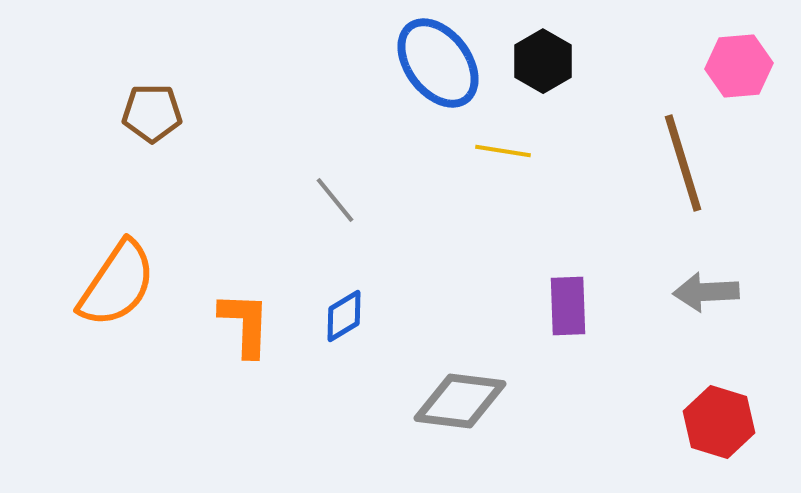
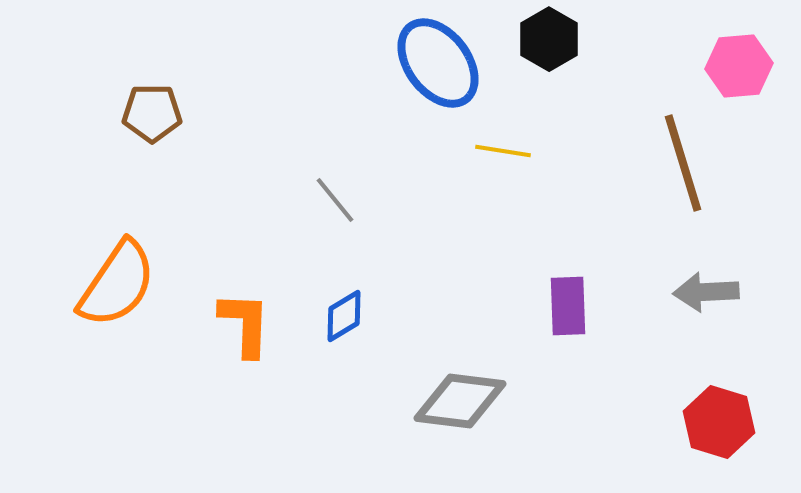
black hexagon: moved 6 px right, 22 px up
